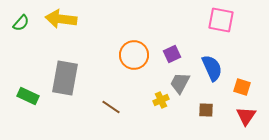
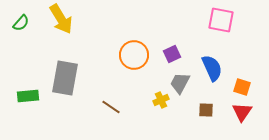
yellow arrow: rotated 128 degrees counterclockwise
green rectangle: rotated 30 degrees counterclockwise
red triangle: moved 4 px left, 4 px up
